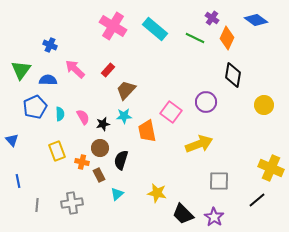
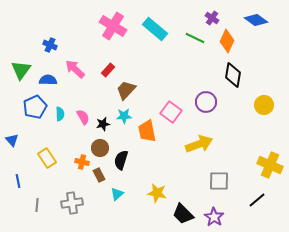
orange diamond: moved 3 px down
yellow rectangle: moved 10 px left, 7 px down; rotated 12 degrees counterclockwise
yellow cross: moved 1 px left, 3 px up
